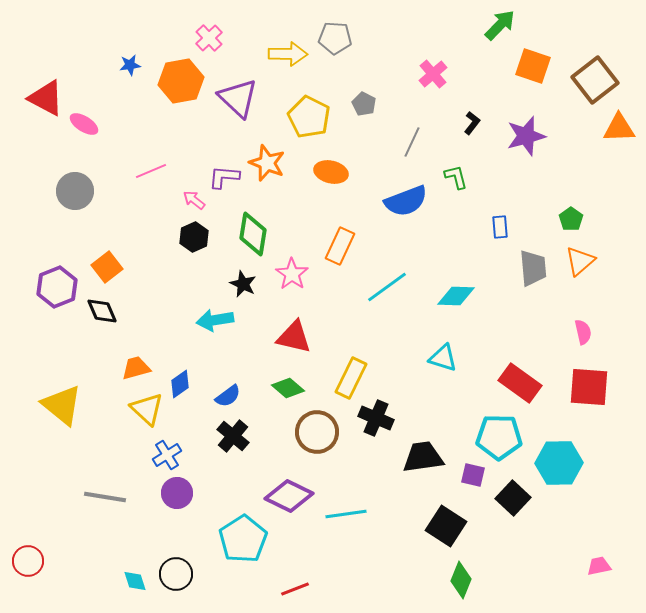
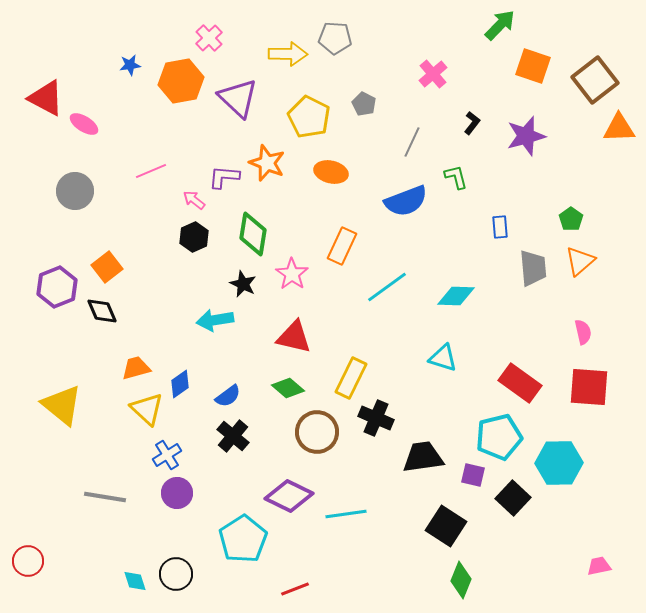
orange rectangle at (340, 246): moved 2 px right
cyan pentagon at (499, 437): rotated 15 degrees counterclockwise
